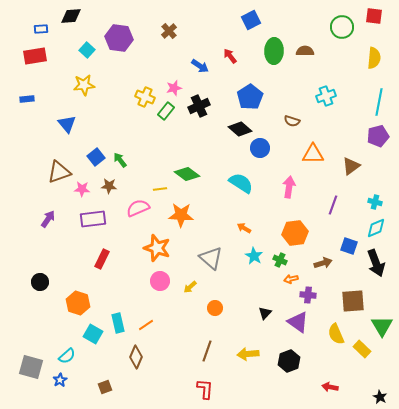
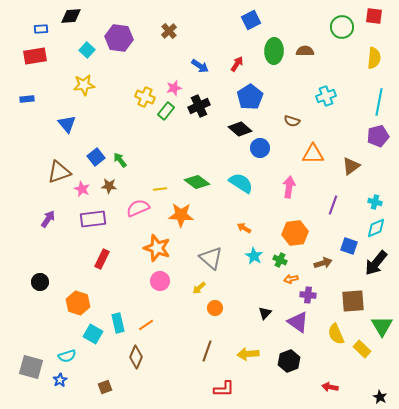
red arrow at (230, 56): moved 7 px right, 8 px down; rotated 70 degrees clockwise
green diamond at (187, 174): moved 10 px right, 8 px down
pink star at (82, 189): rotated 21 degrees clockwise
black arrow at (376, 263): rotated 60 degrees clockwise
yellow arrow at (190, 287): moved 9 px right, 1 px down
cyan semicircle at (67, 356): rotated 24 degrees clockwise
red L-shape at (205, 389): moved 19 px right; rotated 85 degrees clockwise
